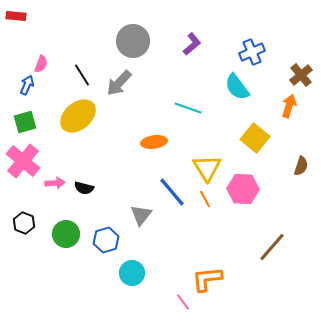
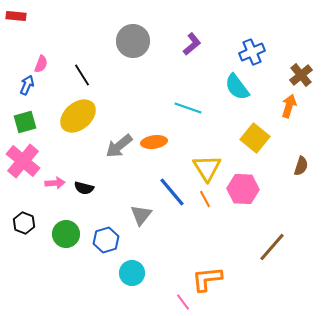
gray arrow: moved 63 px down; rotated 8 degrees clockwise
